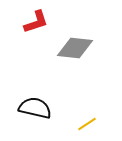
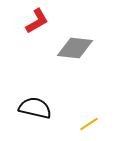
red L-shape: moved 1 px right, 1 px up; rotated 12 degrees counterclockwise
yellow line: moved 2 px right
